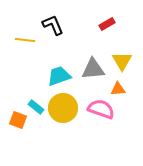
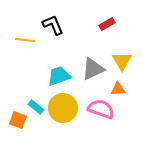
gray triangle: rotated 20 degrees counterclockwise
